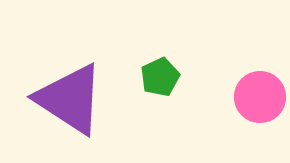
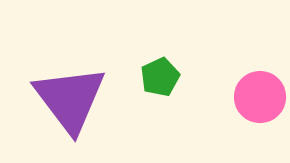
purple triangle: rotated 20 degrees clockwise
